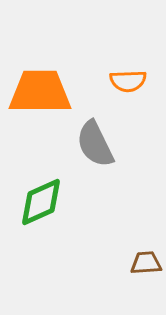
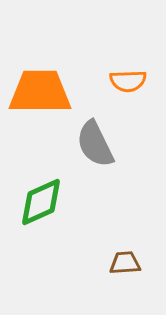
brown trapezoid: moved 21 px left
